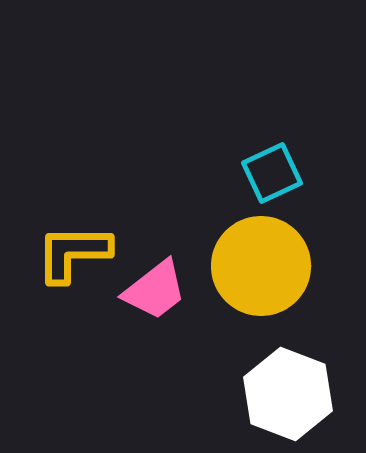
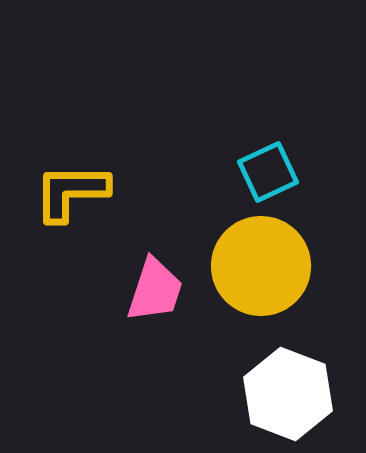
cyan square: moved 4 px left, 1 px up
yellow L-shape: moved 2 px left, 61 px up
pink trapezoid: rotated 34 degrees counterclockwise
